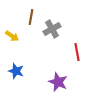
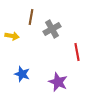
yellow arrow: rotated 24 degrees counterclockwise
blue star: moved 6 px right, 3 px down
